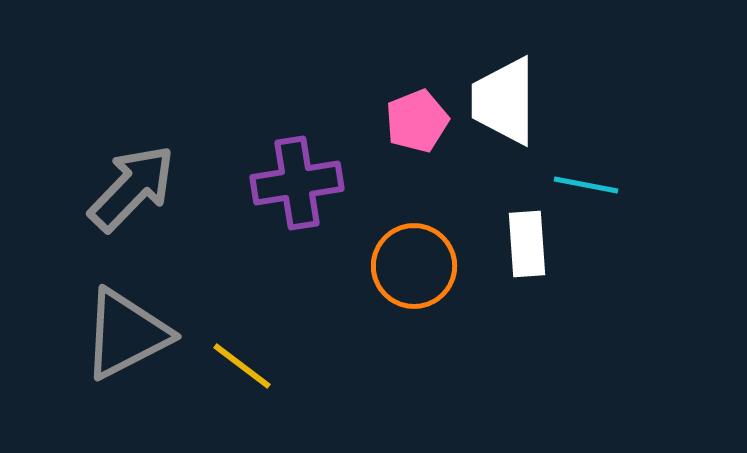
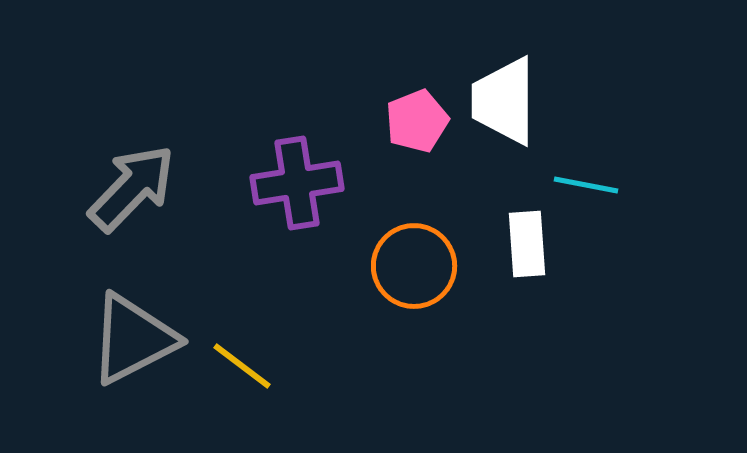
gray triangle: moved 7 px right, 5 px down
